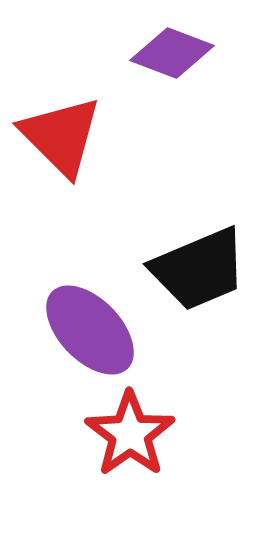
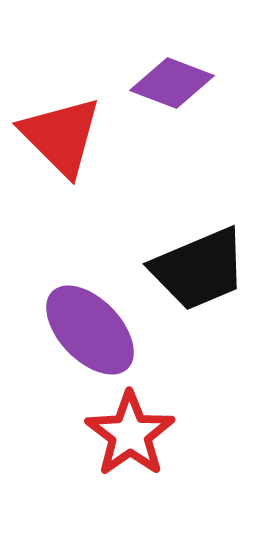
purple diamond: moved 30 px down
